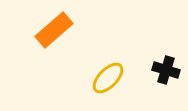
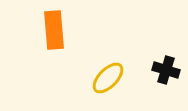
orange rectangle: rotated 54 degrees counterclockwise
